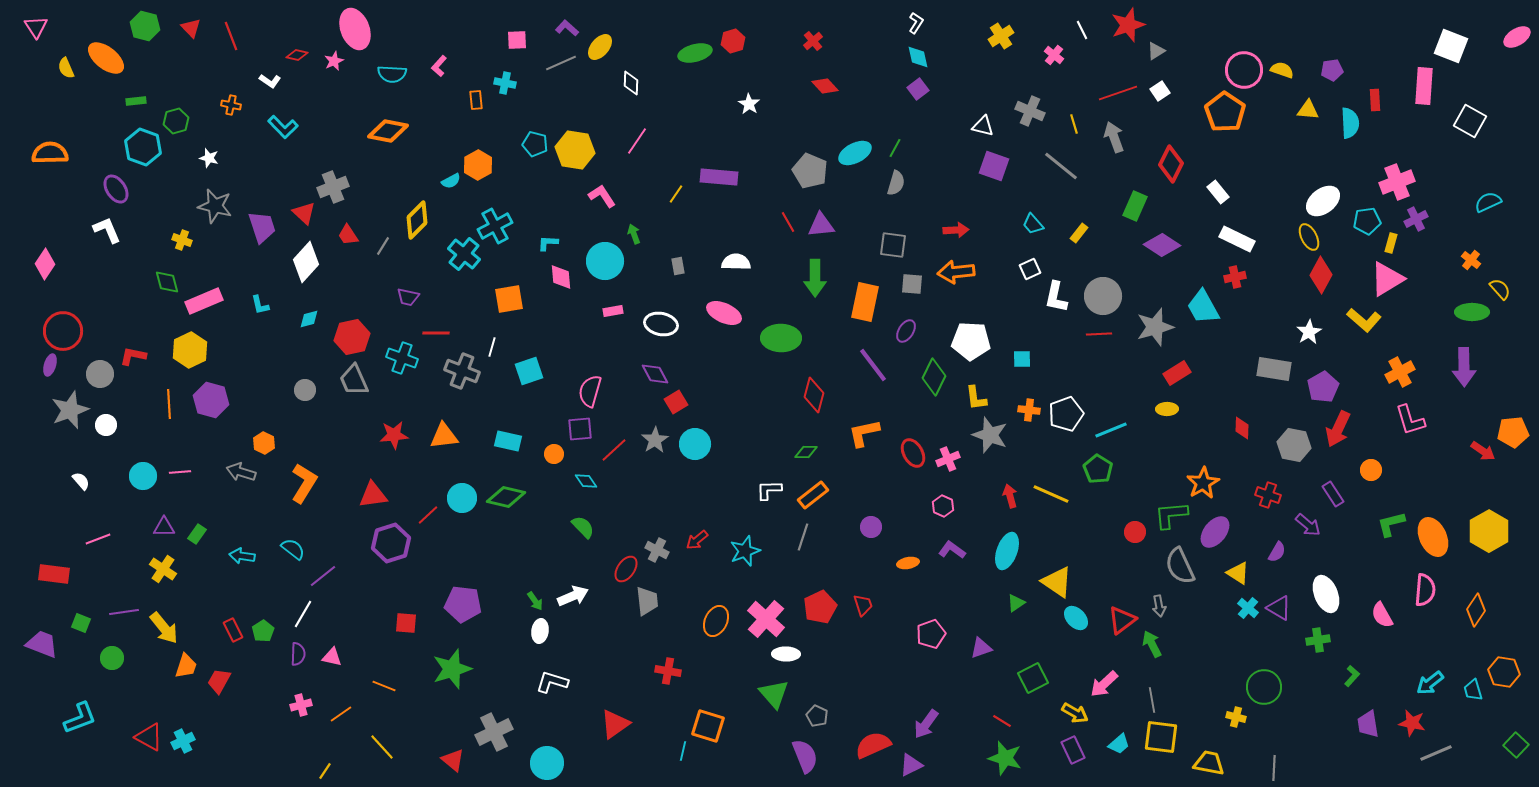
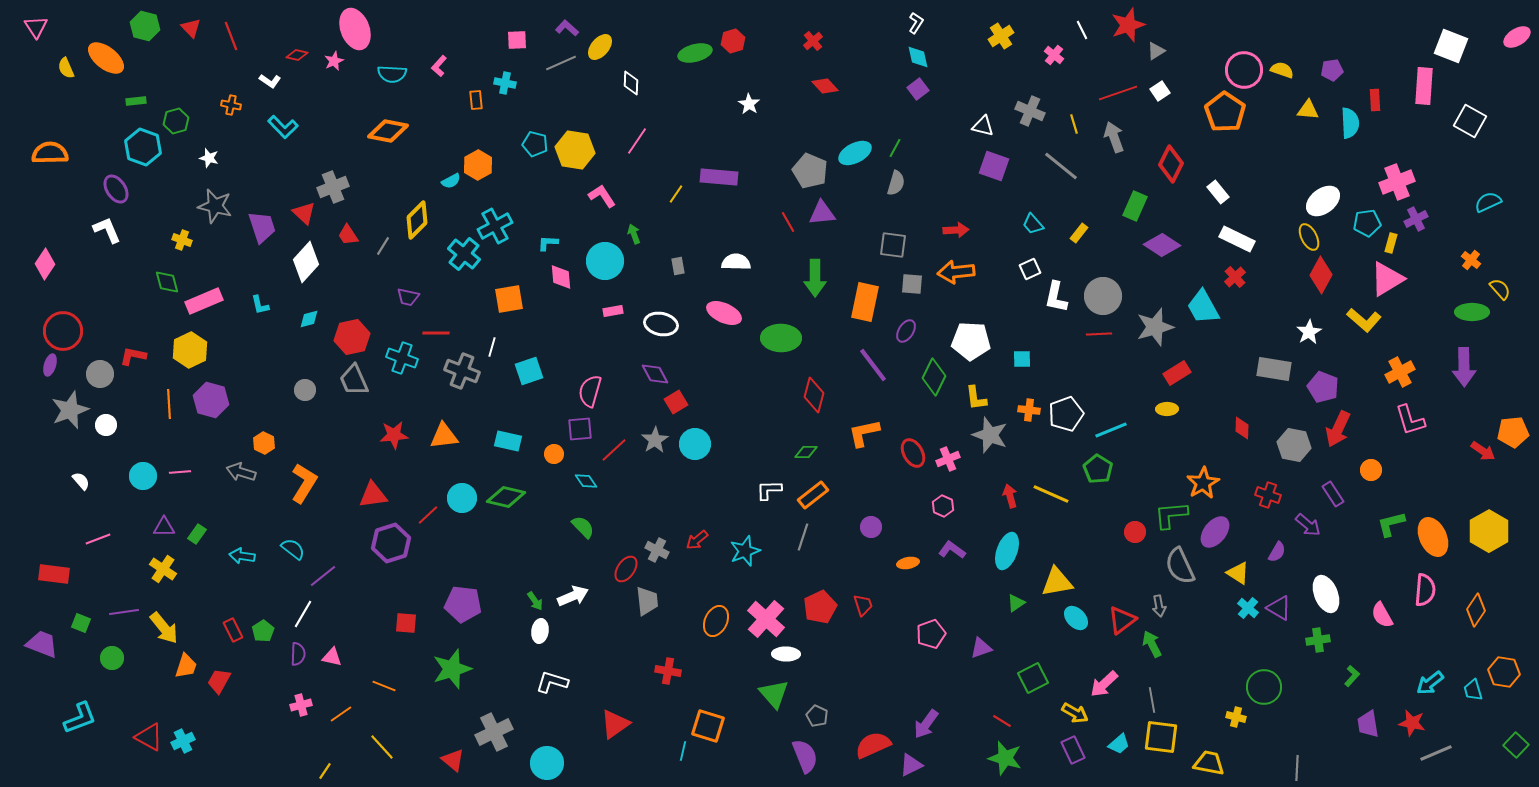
cyan pentagon at (1367, 221): moved 2 px down
purple triangle at (821, 225): moved 1 px right, 12 px up
red cross at (1235, 277): rotated 30 degrees counterclockwise
purple pentagon at (1323, 387): rotated 20 degrees counterclockwise
yellow triangle at (1057, 582): rotated 44 degrees counterclockwise
gray line at (1274, 768): moved 23 px right
